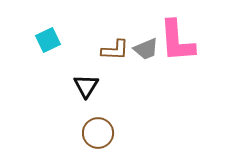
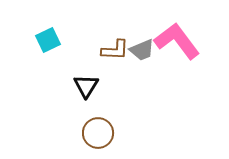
pink L-shape: rotated 147 degrees clockwise
gray trapezoid: moved 4 px left, 1 px down
